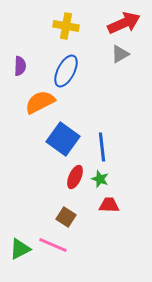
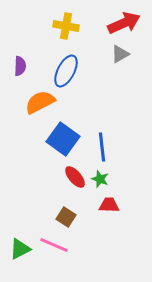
red ellipse: rotated 65 degrees counterclockwise
pink line: moved 1 px right
